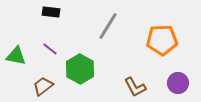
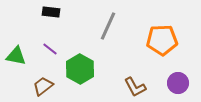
gray line: rotated 8 degrees counterclockwise
